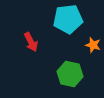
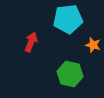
red arrow: rotated 132 degrees counterclockwise
